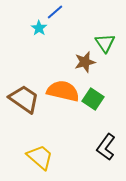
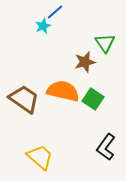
cyan star: moved 4 px right, 2 px up; rotated 14 degrees clockwise
